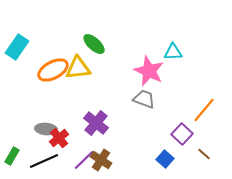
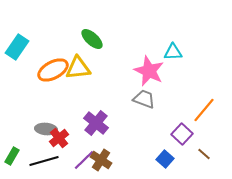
green ellipse: moved 2 px left, 5 px up
black line: rotated 8 degrees clockwise
